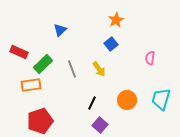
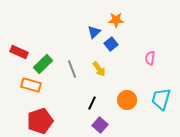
orange star: rotated 28 degrees clockwise
blue triangle: moved 34 px right, 2 px down
orange rectangle: rotated 24 degrees clockwise
